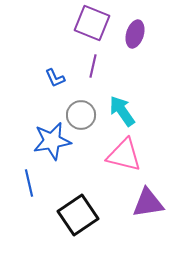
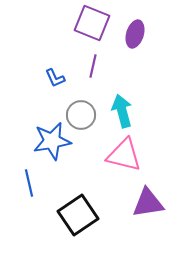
cyan arrow: rotated 20 degrees clockwise
